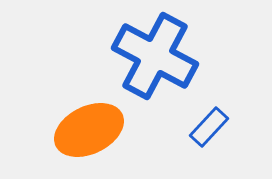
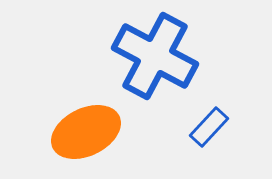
orange ellipse: moved 3 px left, 2 px down
